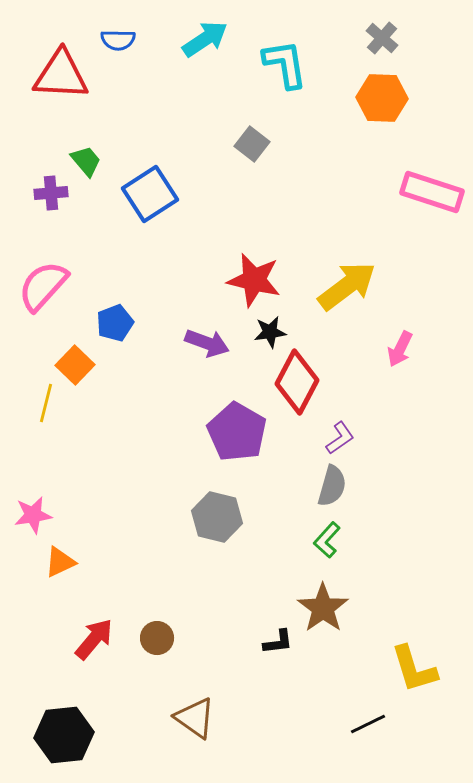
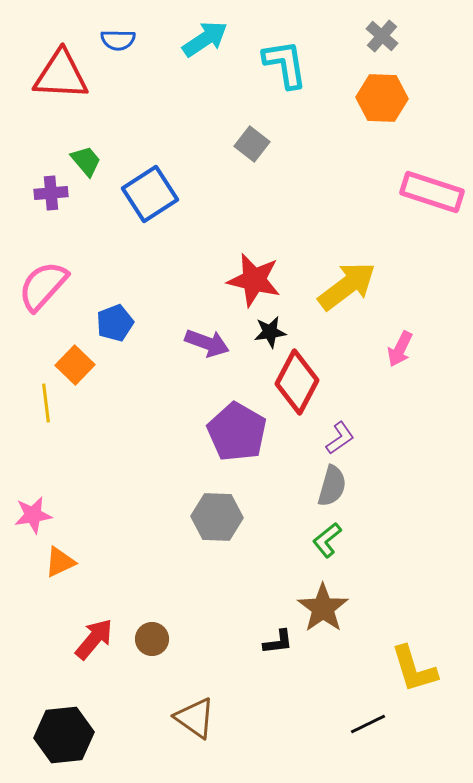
gray cross: moved 2 px up
yellow line: rotated 21 degrees counterclockwise
gray hexagon: rotated 12 degrees counterclockwise
green L-shape: rotated 9 degrees clockwise
brown circle: moved 5 px left, 1 px down
